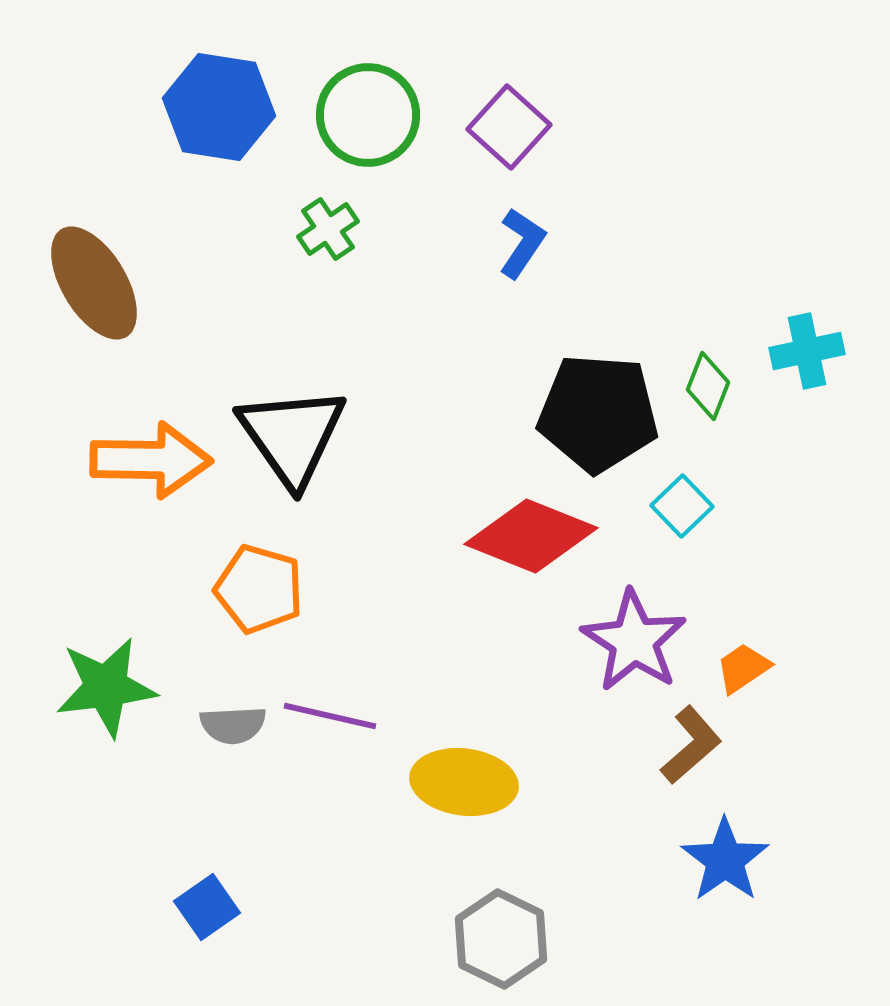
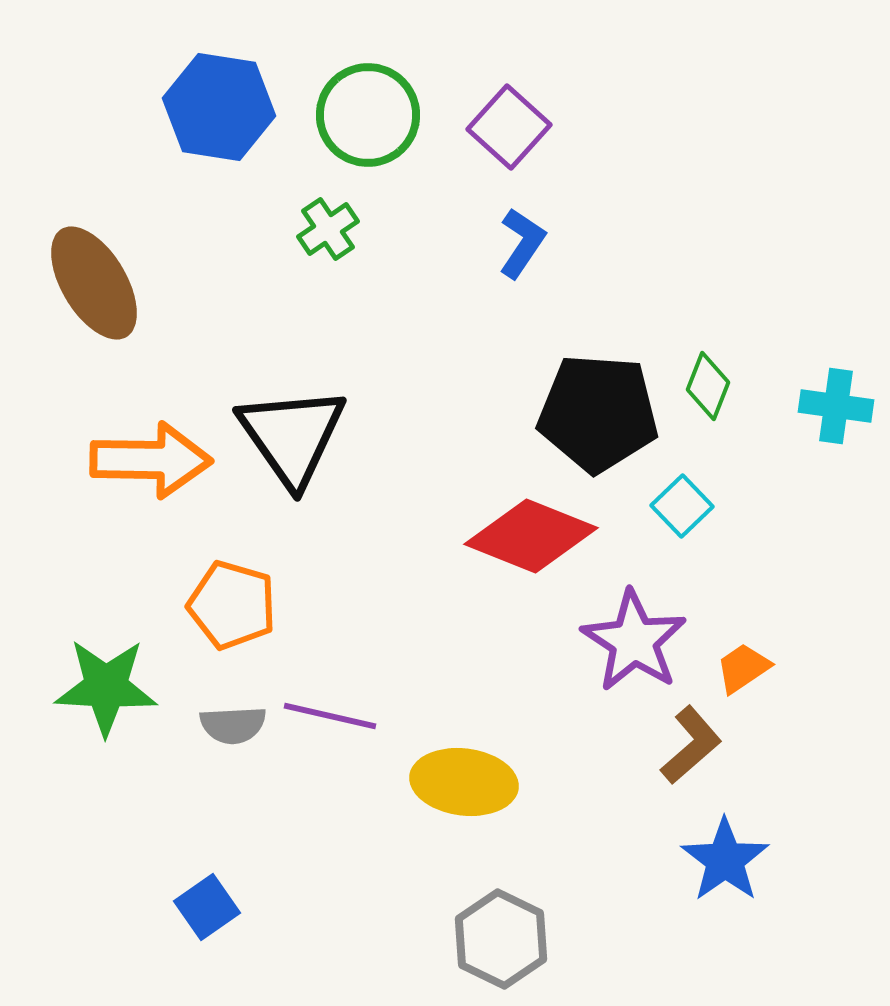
cyan cross: moved 29 px right, 55 px down; rotated 20 degrees clockwise
orange pentagon: moved 27 px left, 16 px down
green star: rotated 10 degrees clockwise
